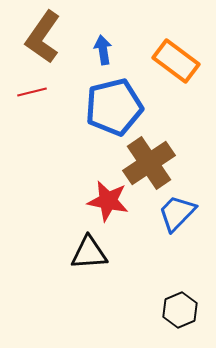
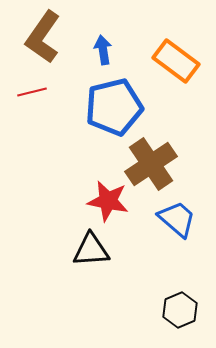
brown cross: moved 2 px right, 1 px down
blue trapezoid: moved 6 px down; rotated 87 degrees clockwise
black triangle: moved 2 px right, 3 px up
